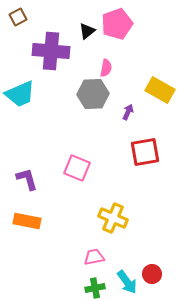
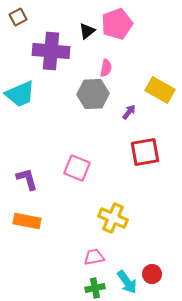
purple arrow: moved 1 px right; rotated 14 degrees clockwise
